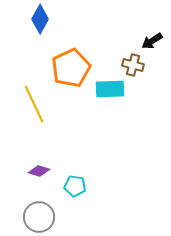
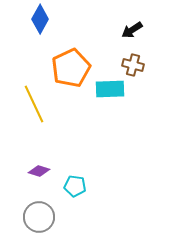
black arrow: moved 20 px left, 11 px up
